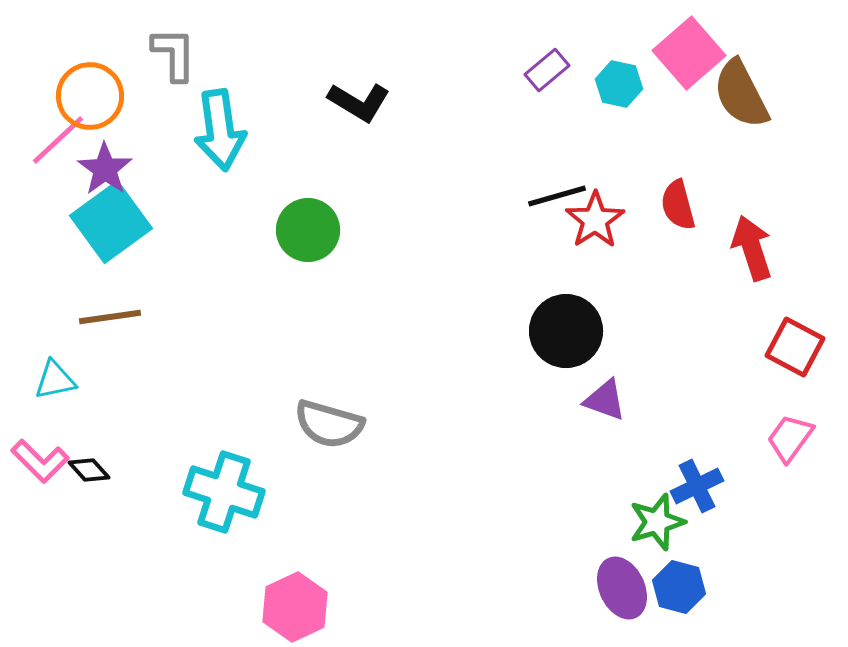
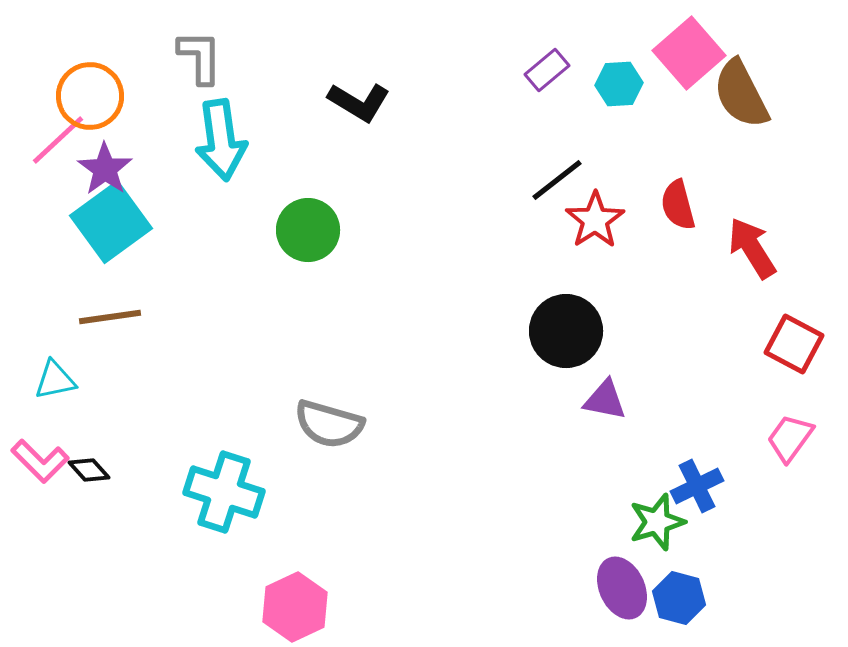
gray L-shape: moved 26 px right, 3 px down
cyan hexagon: rotated 15 degrees counterclockwise
cyan arrow: moved 1 px right, 10 px down
black line: moved 16 px up; rotated 22 degrees counterclockwise
red arrow: rotated 14 degrees counterclockwise
red square: moved 1 px left, 3 px up
purple triangle: rotated 9 degrees counterclockwise
blue hexagon: moved 11 px down
